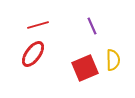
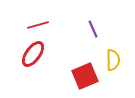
purple line: moved 1 px right, 3 px down
red square: moved 8 px down
